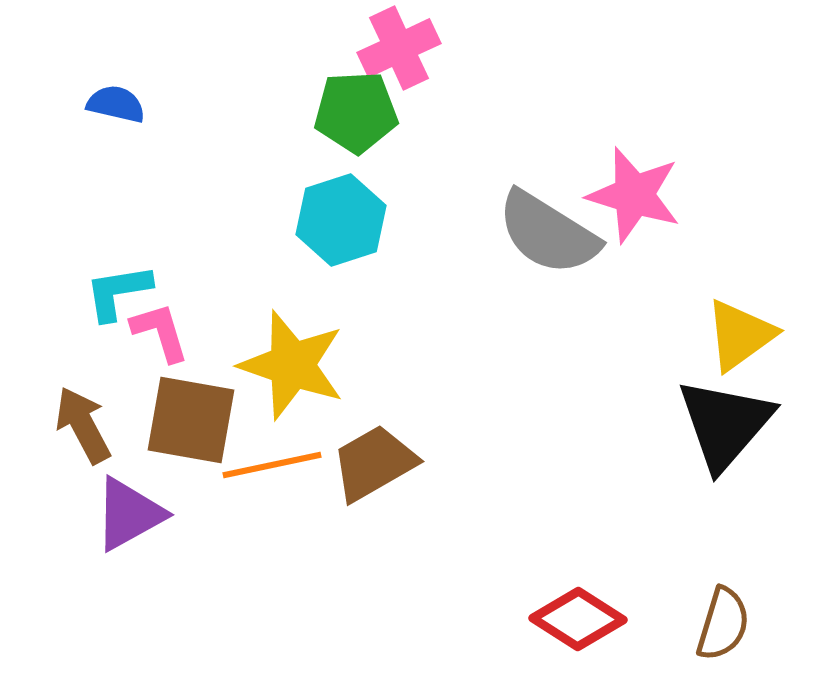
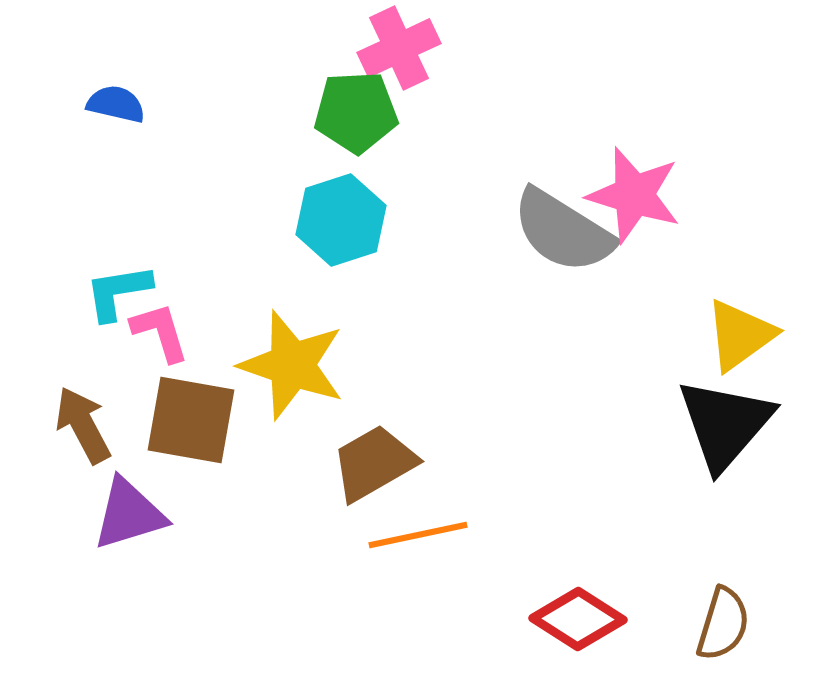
gray semicircle: moved 15 px right, 2 px up
orange line: moved 146 px right, 70 px down
purple triangle: rotated 12 degrees clockwise
